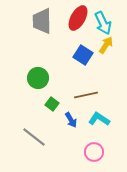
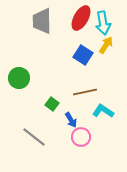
red ellipse: moved 3 px right
cyan arrow: rotated 15 degrees clockwise
green circle: moved 19 px left
brown line: moved 1 px left, 3 px up
cyan L-shape: moved 4 px right, 8 px up
pink circle: moved 13 px left, 15 px up
